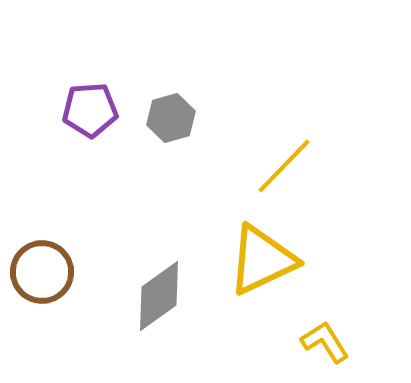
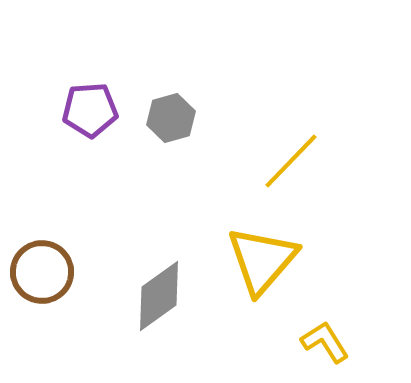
yellow line: moved 7 px right, 5 px up
yellow triangle: rotated 24 degrees counterclockwise
